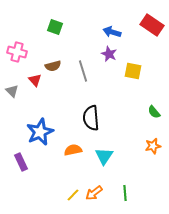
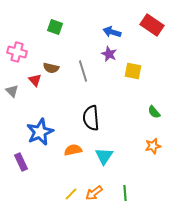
brown semicircle: moved 2 px left, 2 px down; rotated 28 degrees clockwise
yellow line: moved 2 px left, 1 px up
